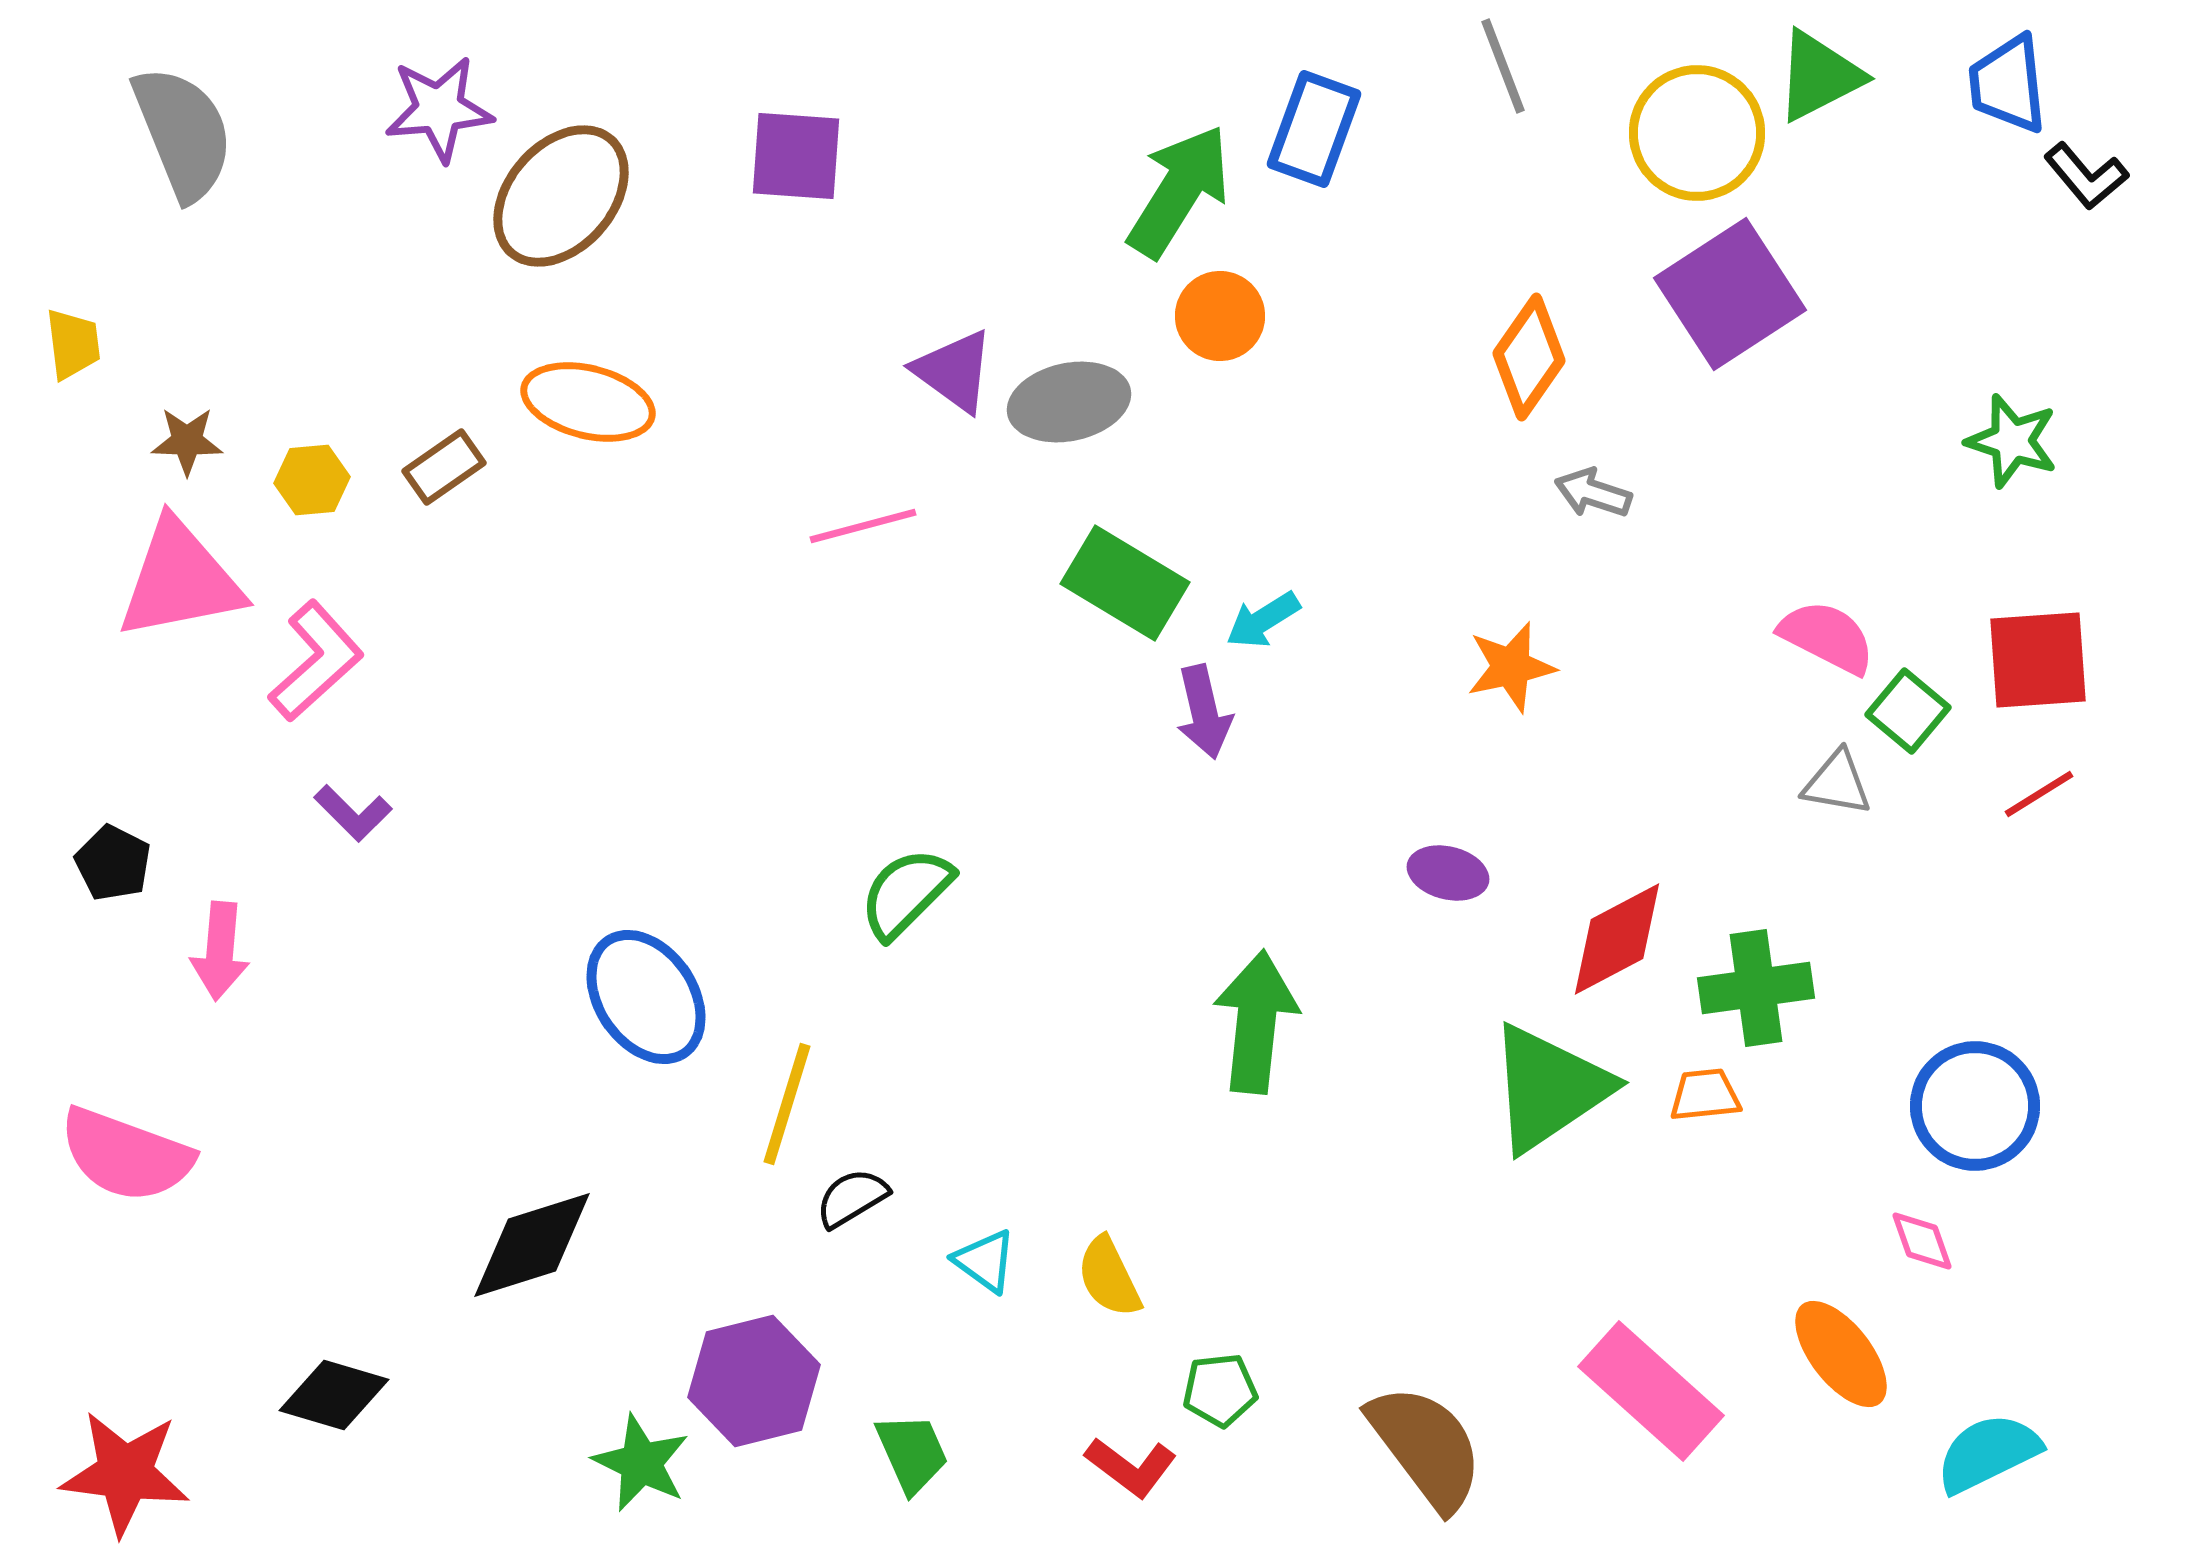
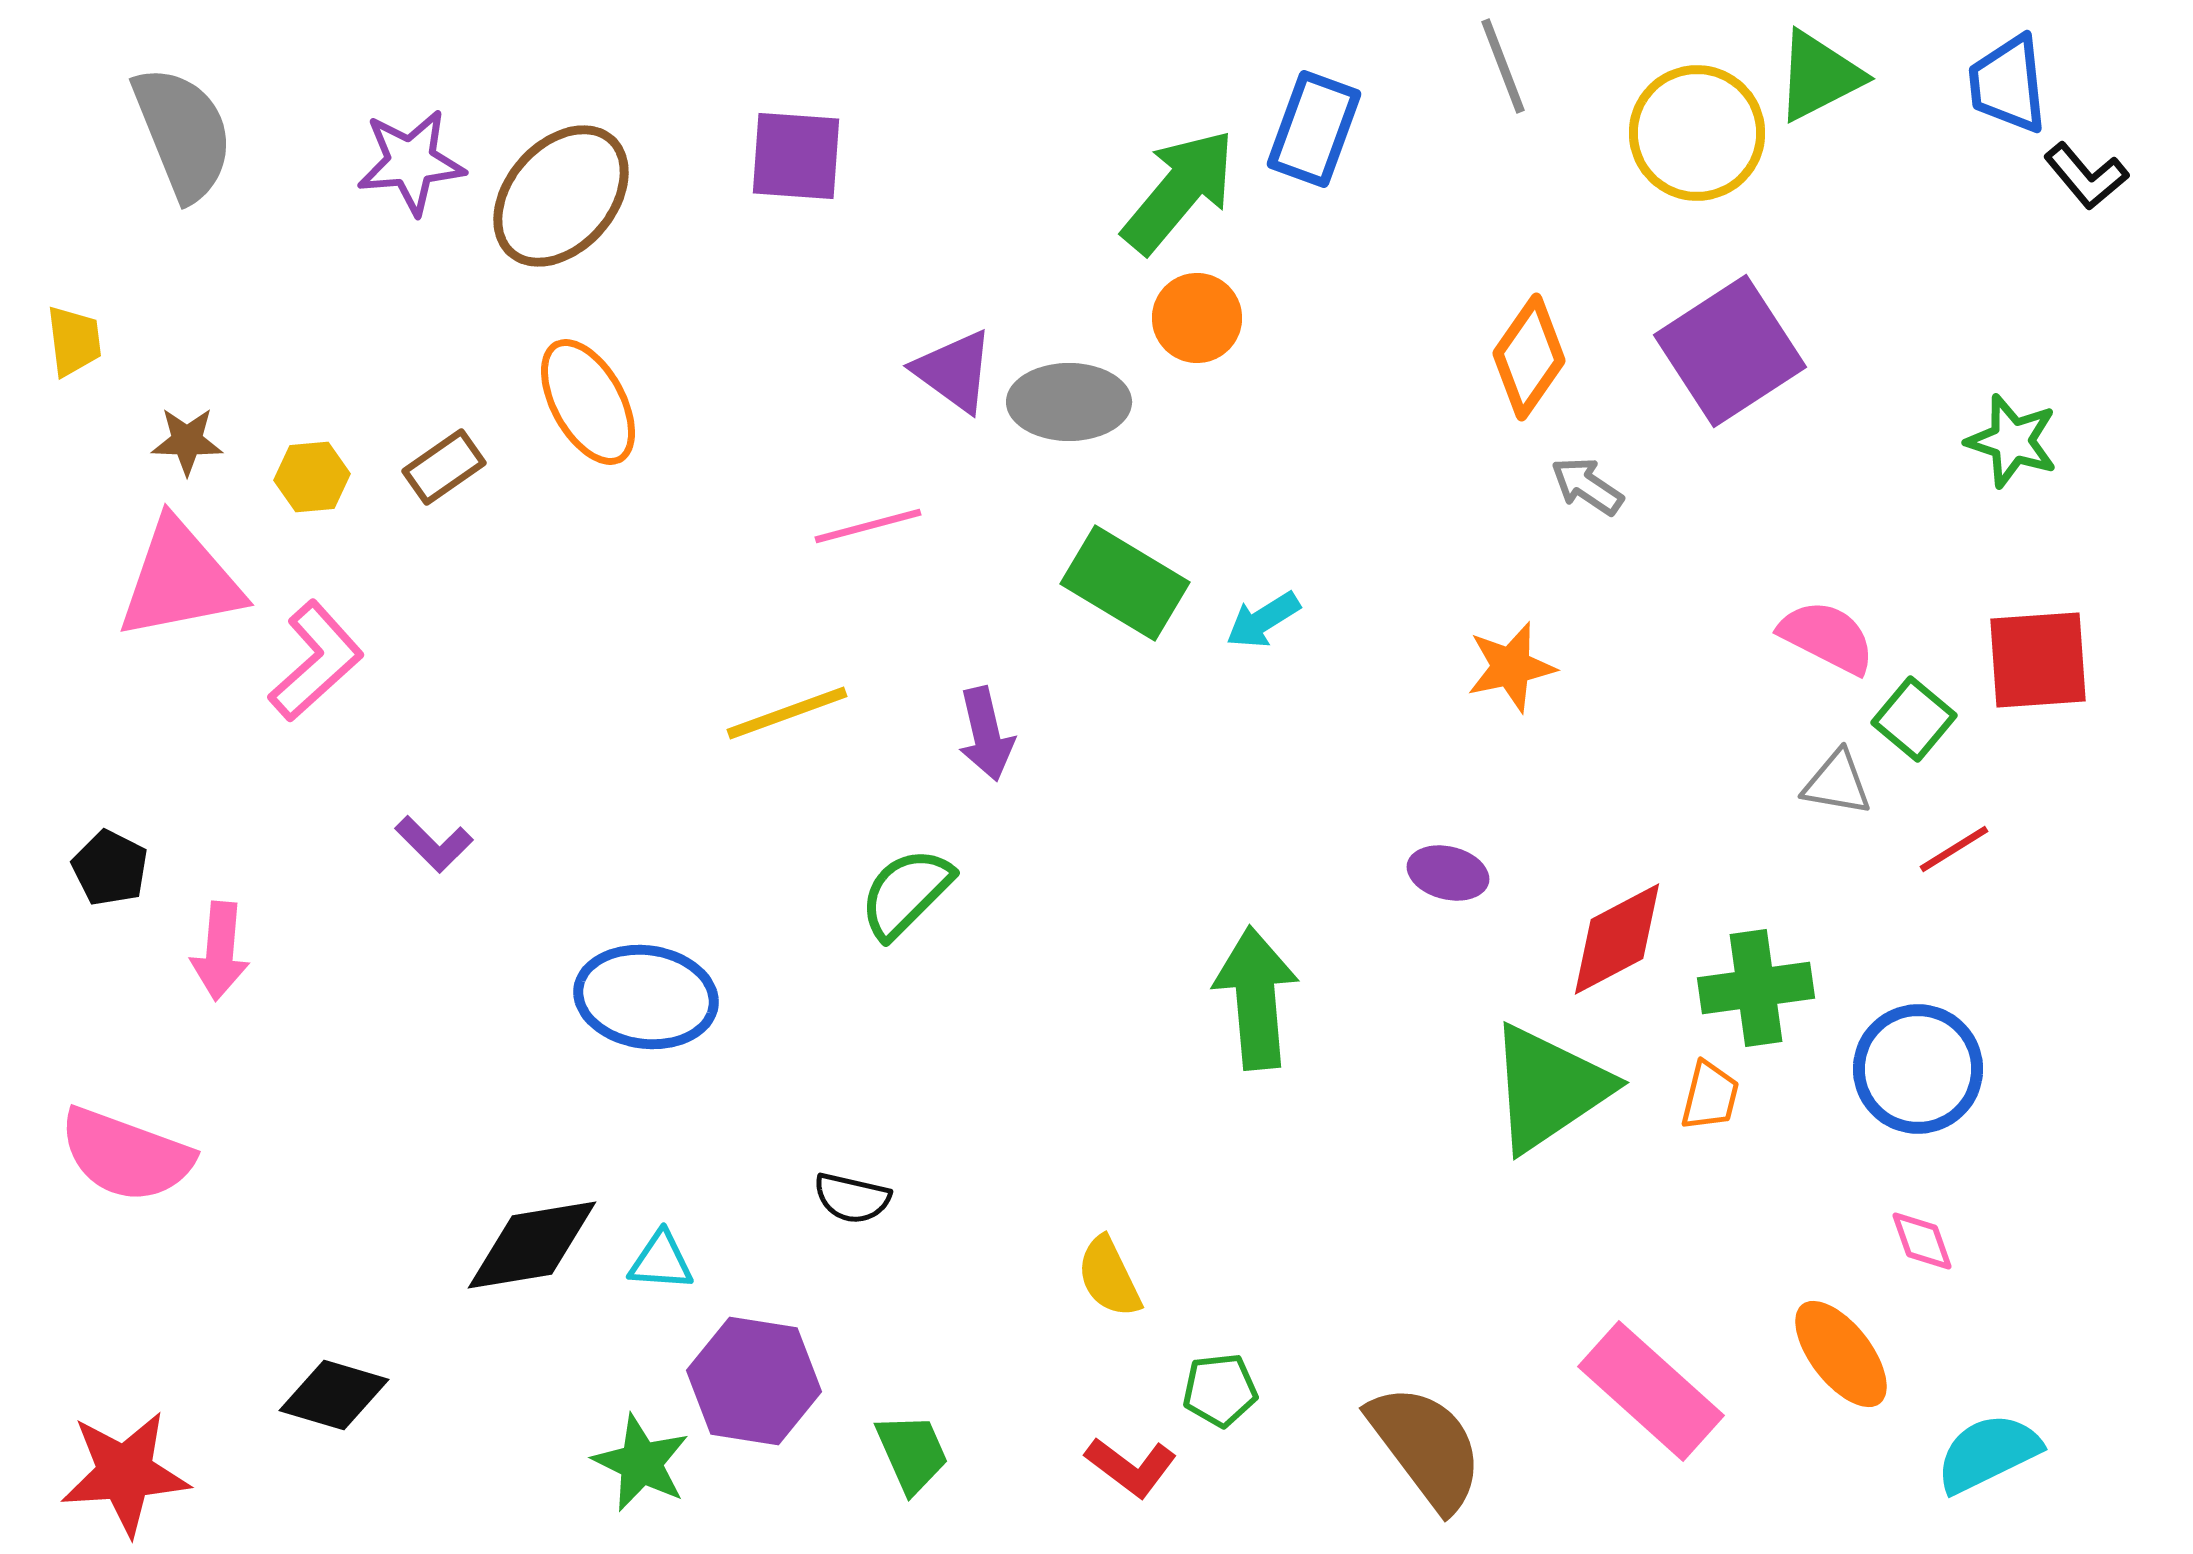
purple star at (439, 109): moved 28 px left, 53 px down
green arrow at (1179, 191): rotated 8 degrees clockwise
purple square at (1730, 294): moved 57 px down
orange circle at (1220, 316): moved 23 px left, 2 px down
yellow trapezoid at (73, 344): moved 1 px right, 3 px up
orange ellipse at (588, 402): rotated 47 degrees clockwise
gray ellipse at (1069, 402): rotated 12 degrees clockwise
yellow hexagon at (312, 480): moved 3 px up
gray arrow at (1593, 493): moved 6 px left, 7 px up; rotated 16 degrees clockwise
pink line at (863, 526): moved 5 px right
green square at (1908, 711): moved 6 px right, 8 px down
purple arrow at (1204, 712): moved 218 px left, 22 px down
red line at (2039, 794): moved 85 px left, 55 px down
purple L-shape at (353, 813): moved 81 px right, 31 px down
black pentagon at (113, 863): moved 3 px left, 5 px down
blue ellipse at (646, 997): rotated 48 degrees counterclockwise
green arrow at (1256, 1022): moved 24 px up; rotated 11 degrees counterclockwise
orange trapezoid at (1705, 1095): moved 5 px right, 1 px down; rotated 110 degrees clockwise
yellow line at (787, 1104): moved 391 px up; rotated 53 degrees clockwise
blue circle at (1975, 1106): moved 57 px left, 37 px up
black semicircle at (852, 1198): rotated 136 degrees counterclockwise
black diamond at (532, 1245): rotated 8 degrees clockwise
cyan triangle at (985, 1261): moved 324 px left; rotated 32 degrees counterclockwise
purple hexagon at (754, 1381): rotated 23 degrees clockwise
red star at (125, 1473): rotated 11 degrees counterclockwise
